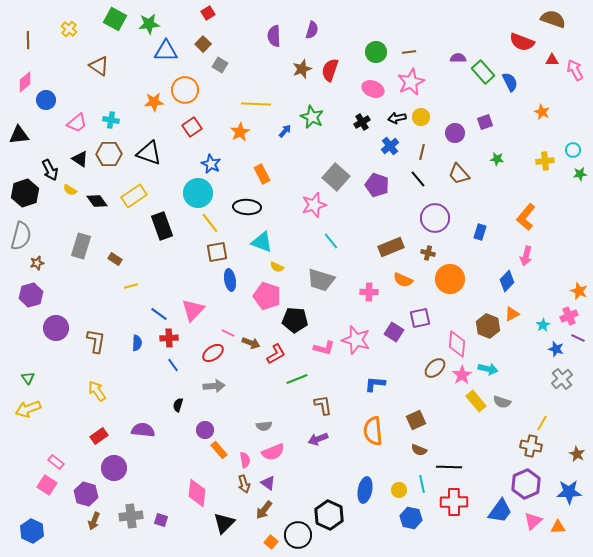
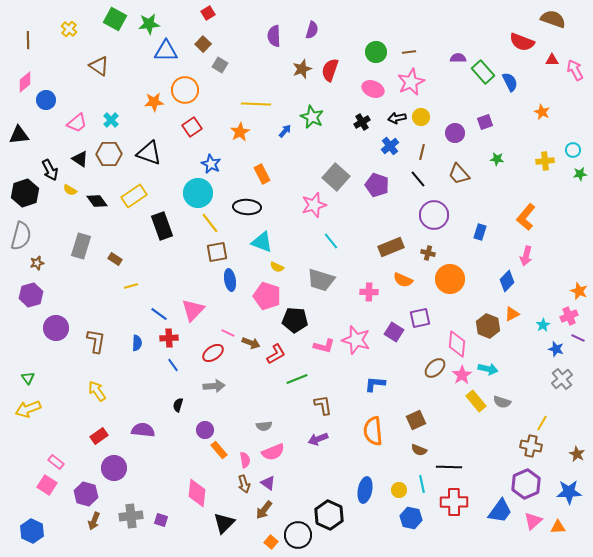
cyan cross at (111, 120): rotated 35 degrees clockwise
purple circle at (435, 218): moved 1 px left, 3 px up
pink L-shape at (324, 348): moved 2 px up
